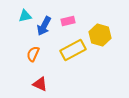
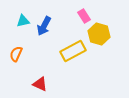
cyan triangle: moved 2 px left, 5 px down
pink rectangle: moved 16 px right, 5 px up; rotated 72 degrees clockwise
yellow hexagon: moved 1 px left, 1 px up
yellow rectangle: moved 1 px down
orange semicircle: moved 17 px left
